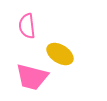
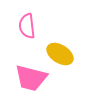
pink trapezoid: moved 1 px left, 1 px down
